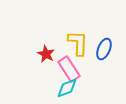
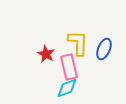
pink rectangle: moved 2 px up; rotated 20 degrees clockwise
